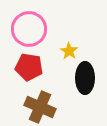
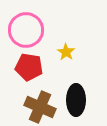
pink circle: moved 3 px left, 1 px down
yellow star: moved 3 px left, 1 px down
black ellipse: moved 9 px left, 22 px down
